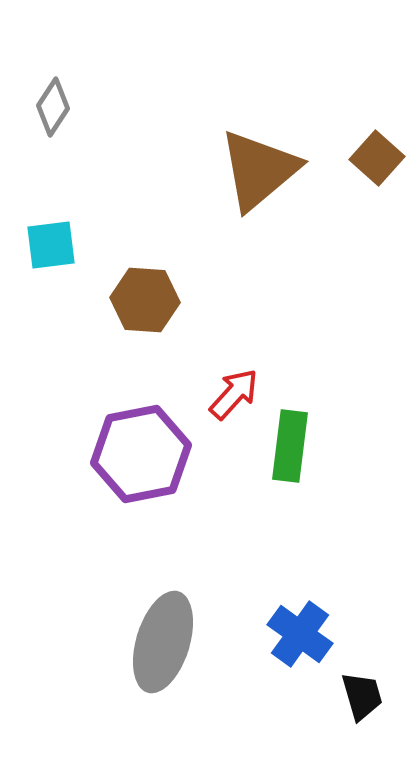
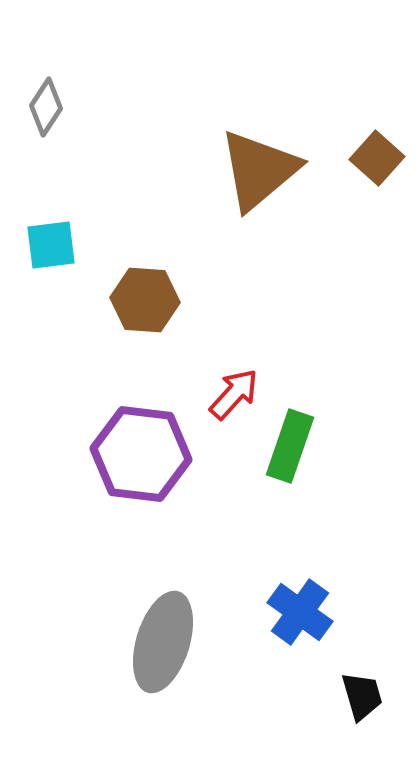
gray diamond: moved 7 px left
green rectangle: rotated 12 degrees clockwise
purple hexagon: rotated 18 degrees clockwise
blue cross: moved 22 px up
